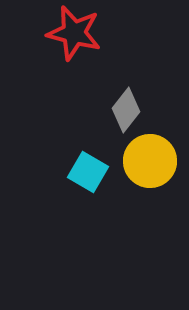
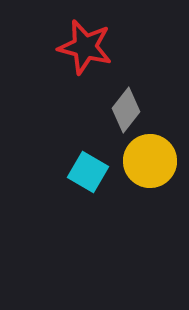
red star: moved 11 px right, 14 px down
